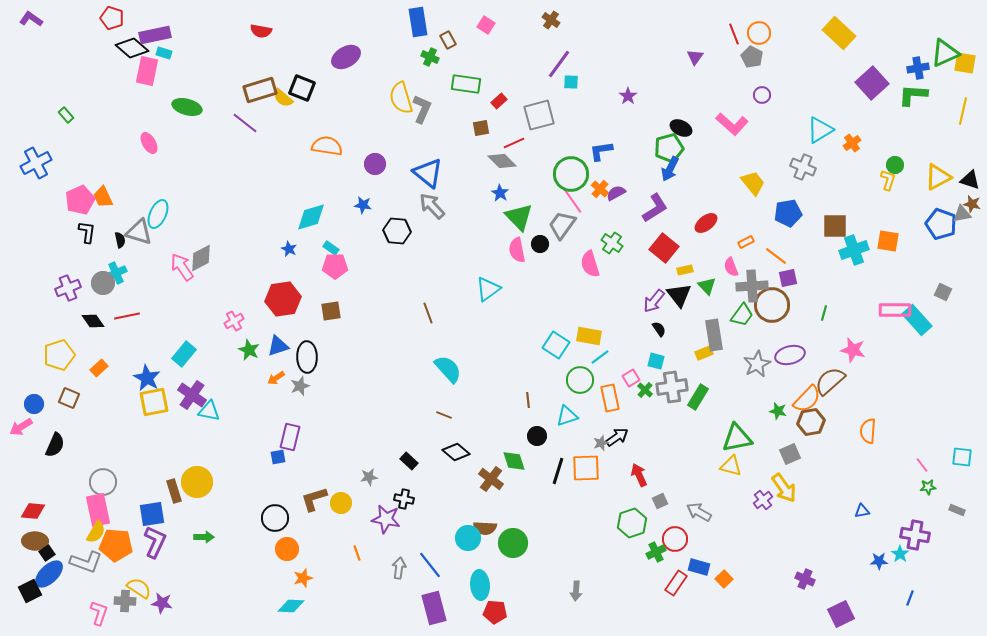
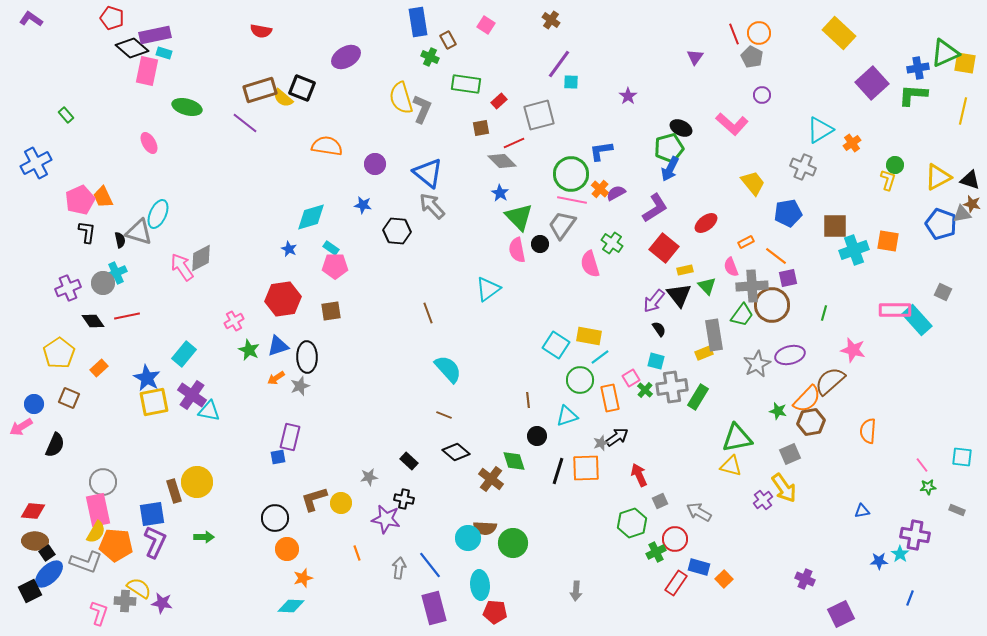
pink line at (572, 200): rotated 44 degrees counterclockwise
yellow pentagon at (59, 355): moved 2 px up; rotated 16 degrees counterclockwise
